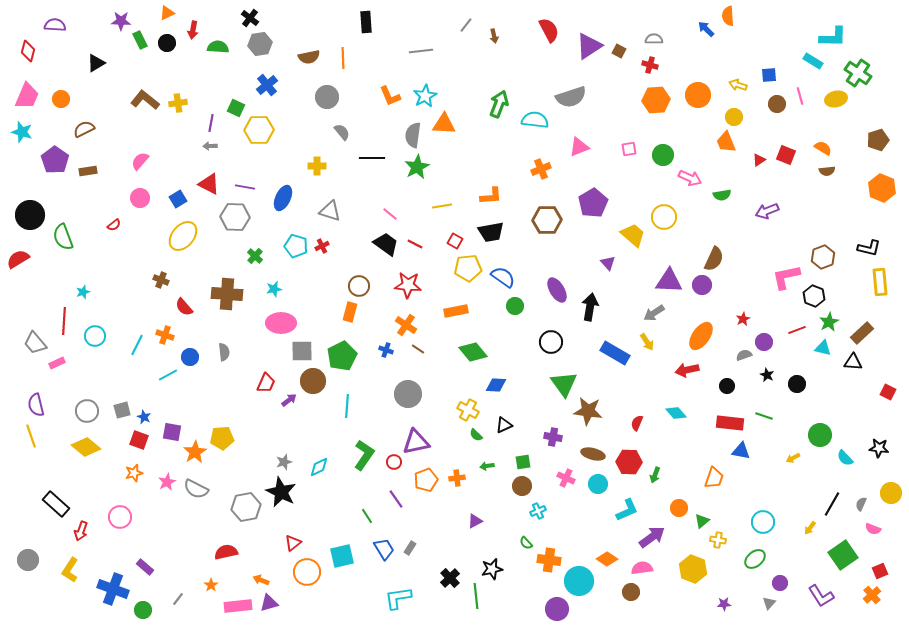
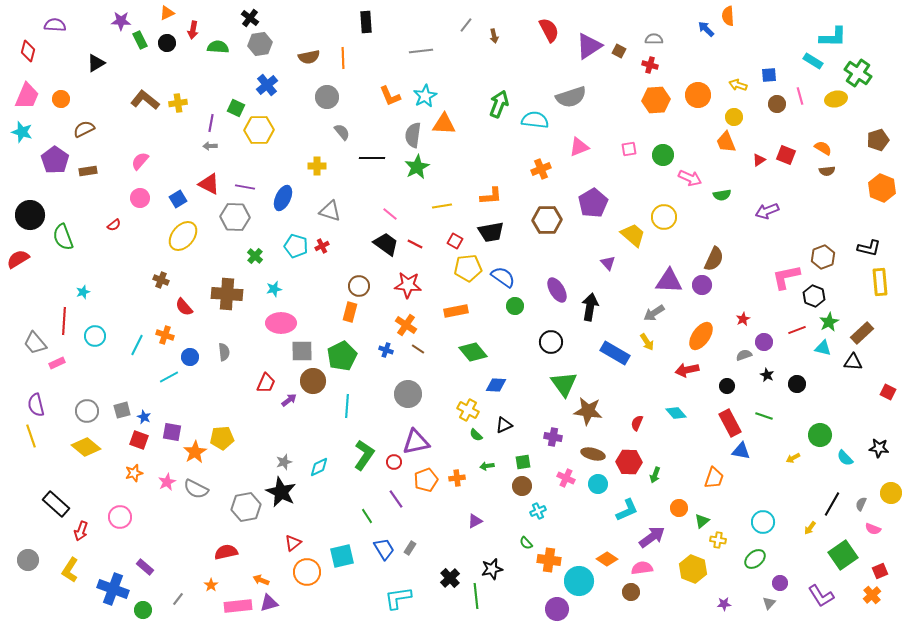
cyan line at (168, 375): moved 1 px right, 2 px down
red rectangle at (730, 423): rotated 56 degrees clockwise
